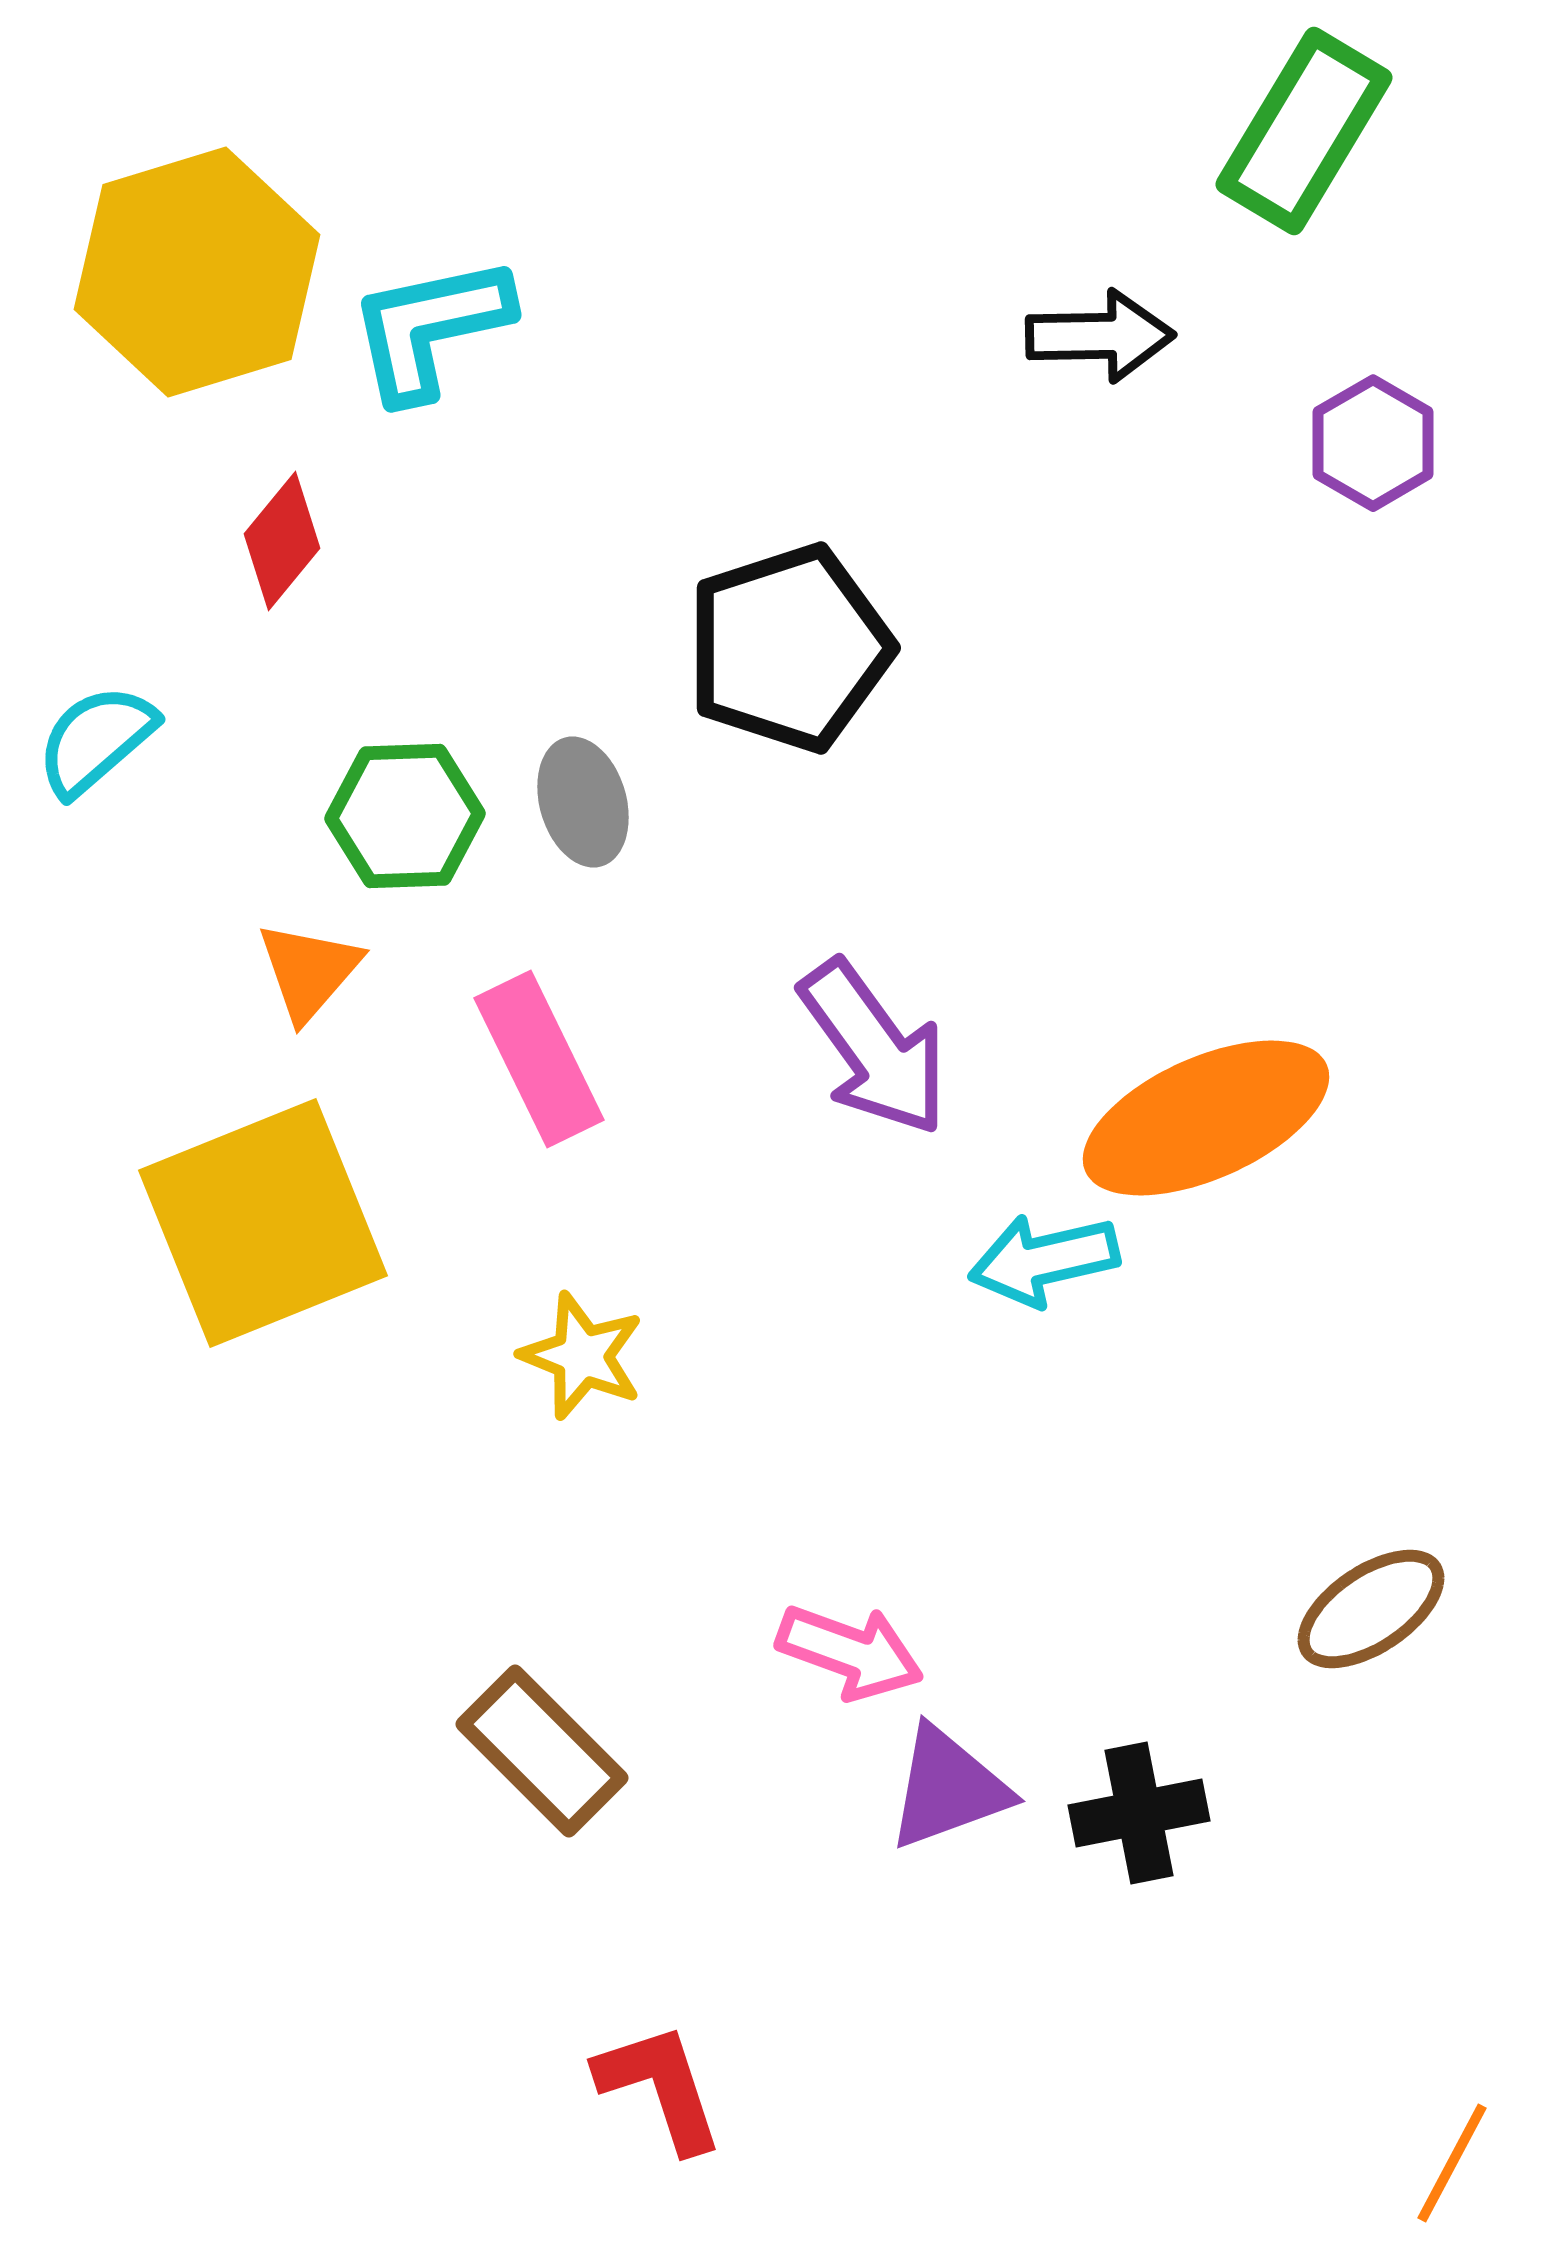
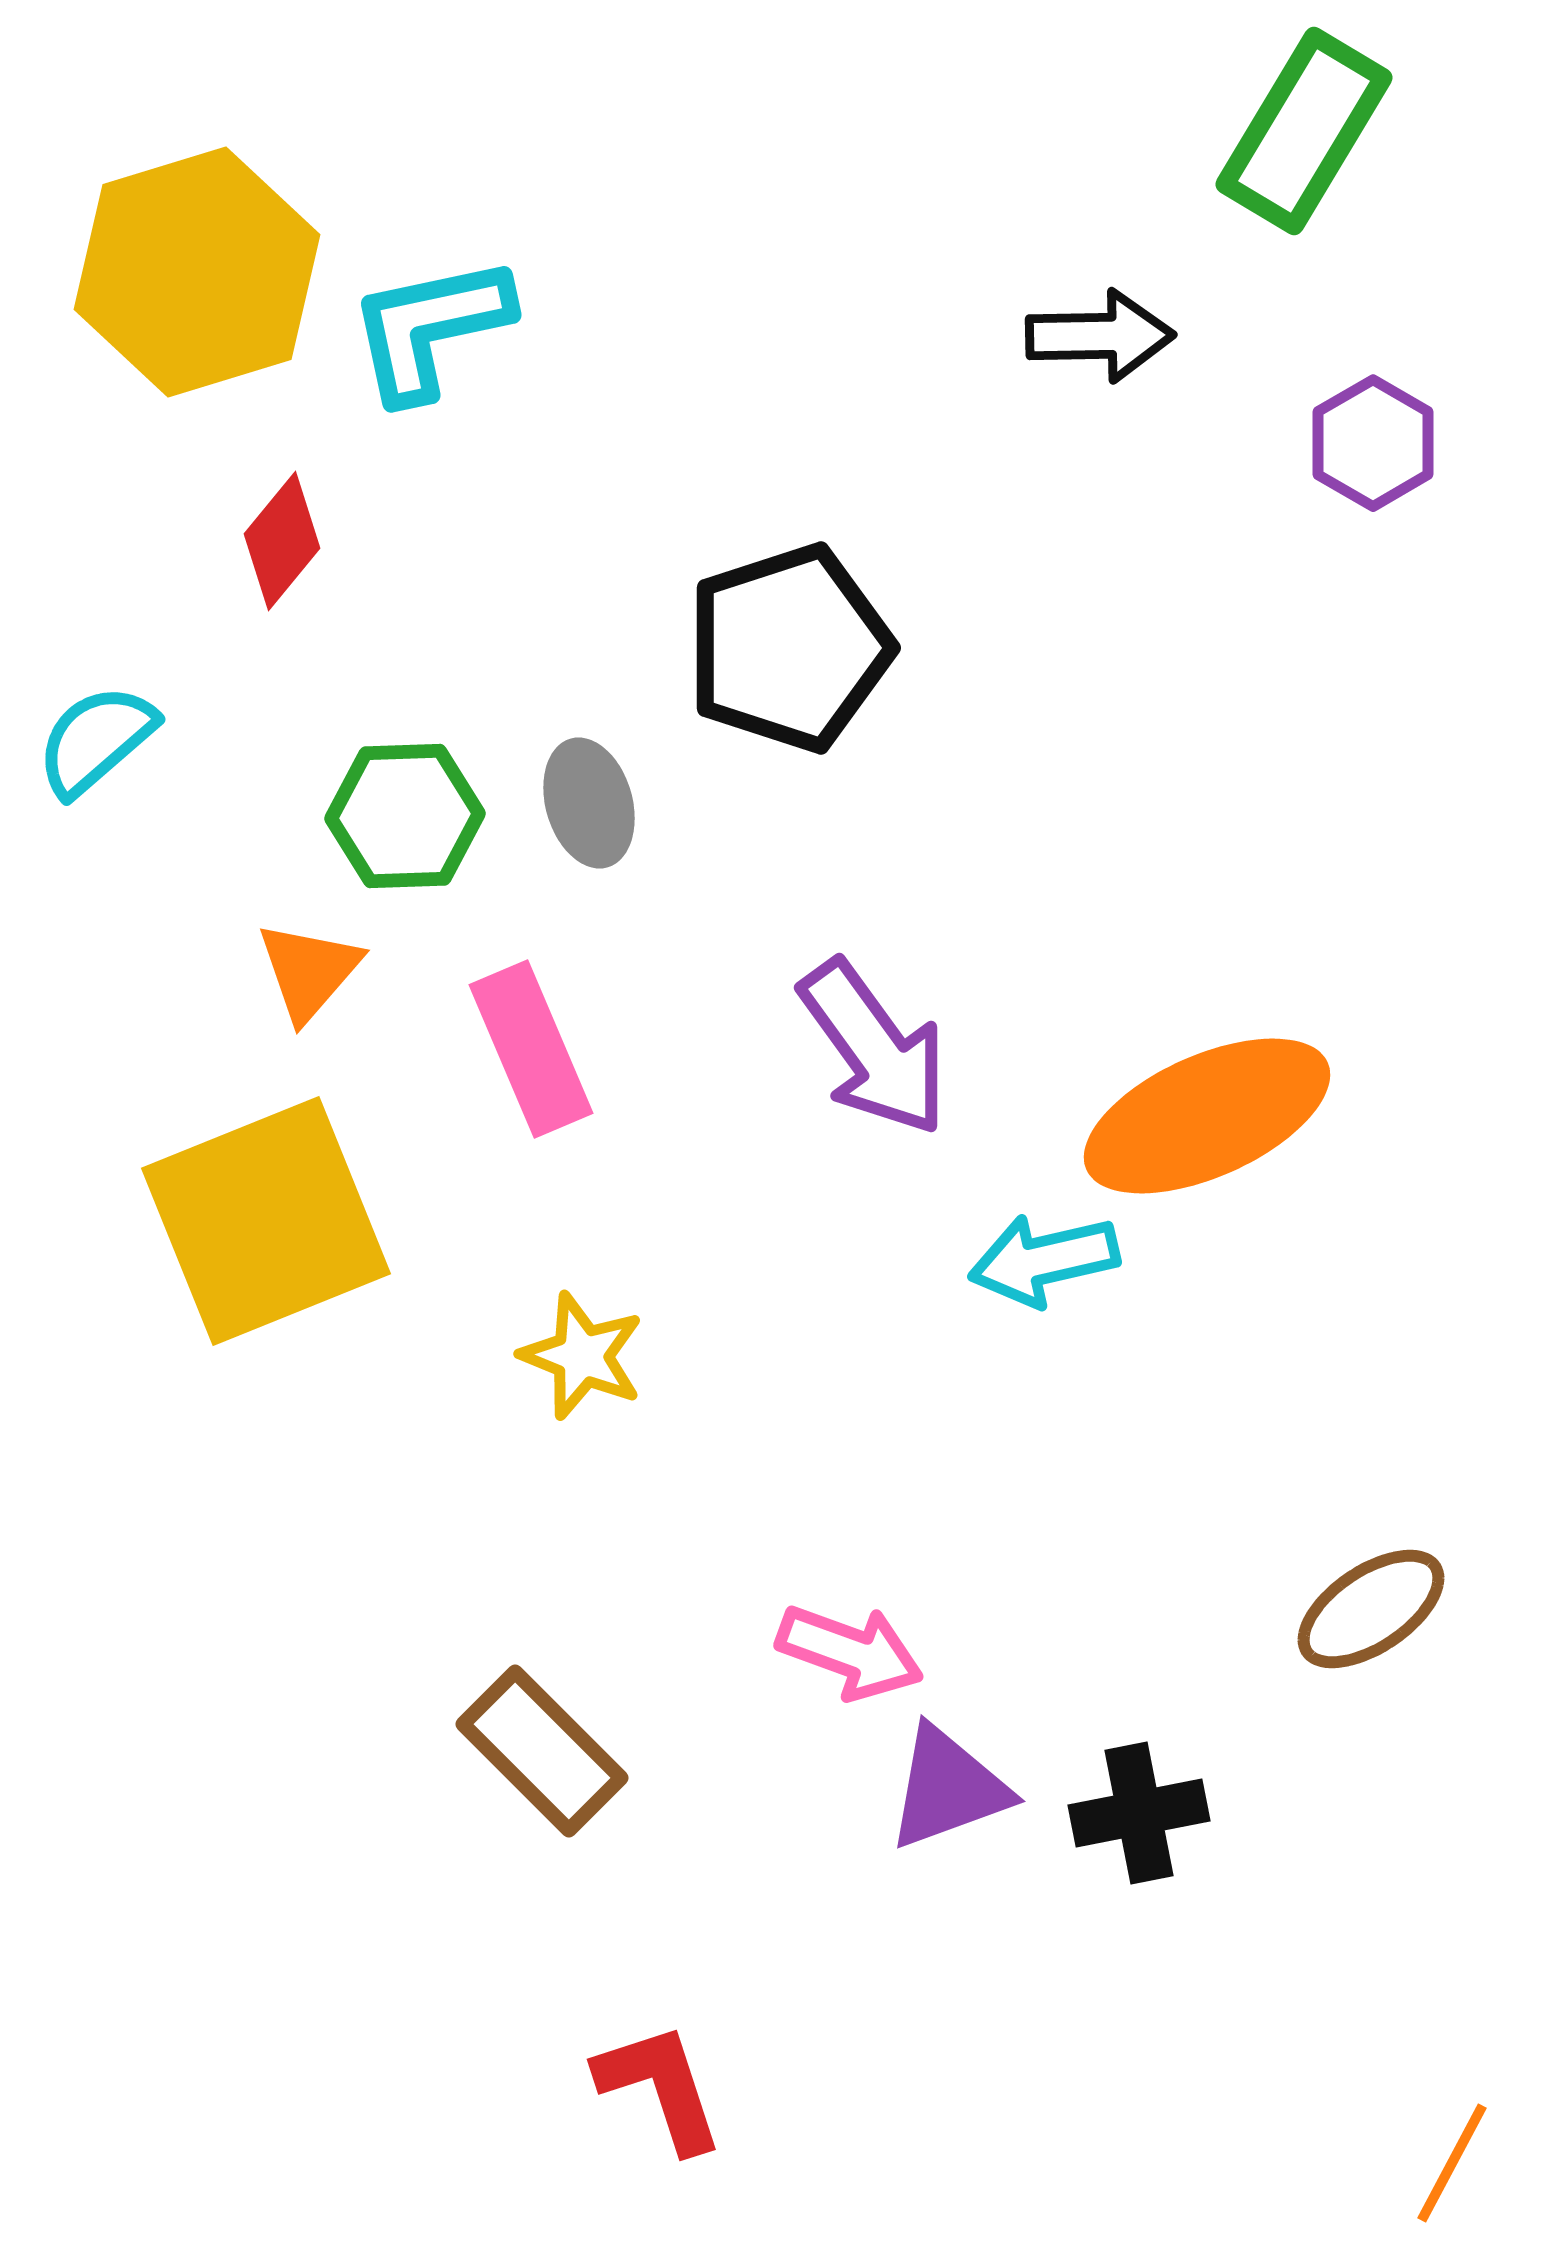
gray ellipse: moved 6 px right, 1 px down
pink rectangle: moved 8 px left, 10 px up; rotated 3 degrees clockwise
orange ellipse: moved 1 px right, 2 px up
yellow square: moved 3 px right, 2 px up
